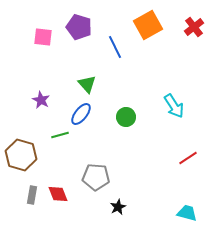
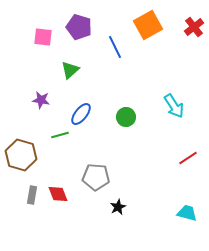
green triangle: moved 17 px left, 14 px up; rotated 30 degrees clockwise
purple star: rotated 18 degrees counterclockwise
